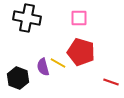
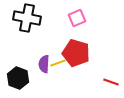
pink square: moved 2 px left; rotated 24 degrees counterclockwise
red pentagon: moved 5 px left, 1 px down
yellow line: rotated 49 degrees counterclockwise
purple semicircle: moved 1 px right, 3 px up; rotated 18 degrees clockwise
